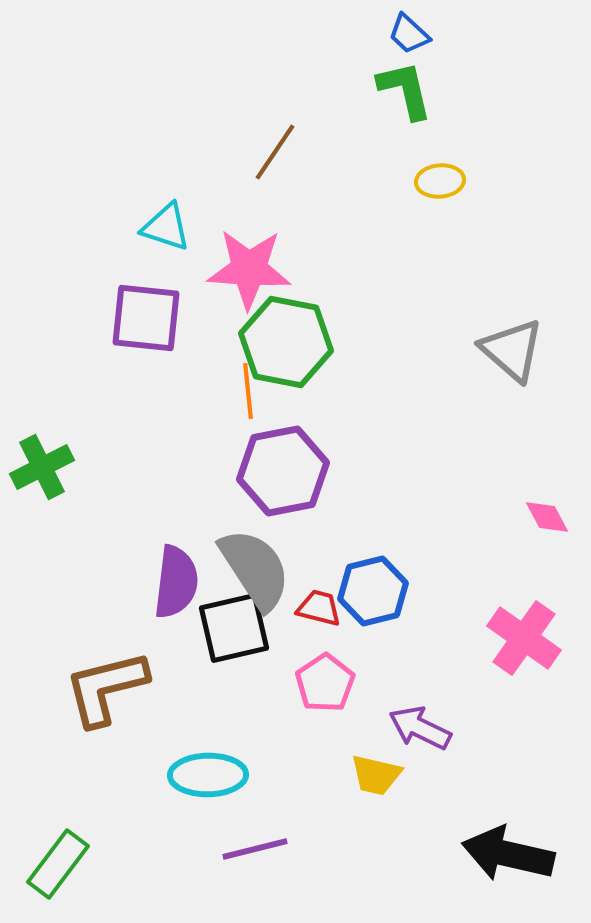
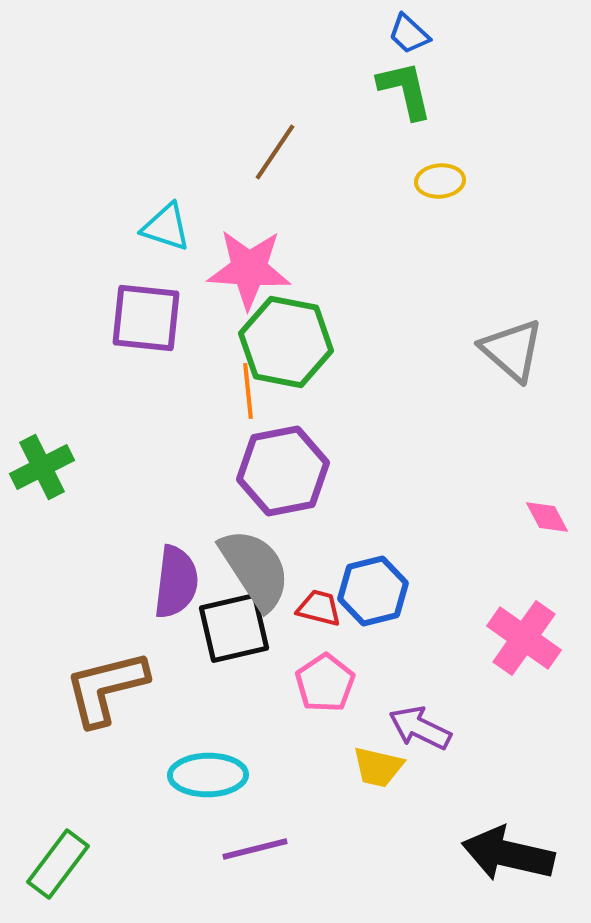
yellow trapezoid: moved 2 px right, 8 px up
